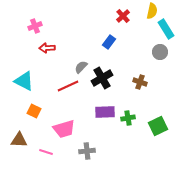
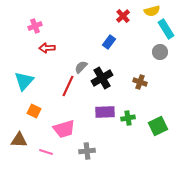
yellow semicircle: rotated 63 degrees clockwise
cyan triangle: rotated 45 degrees clockwise
red line: rotated 40 degrees counterclockwise
